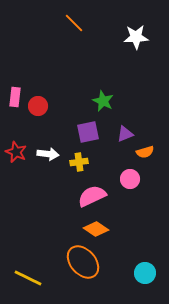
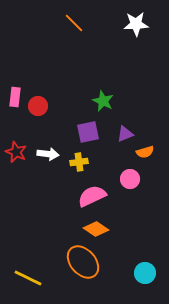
white star: moved 13 px up
